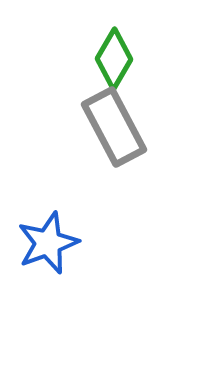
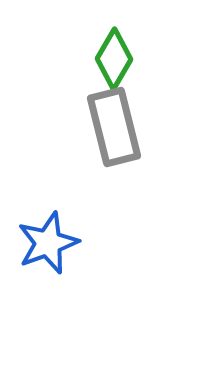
gray rectangle: rotated 14 degrees clockwise
